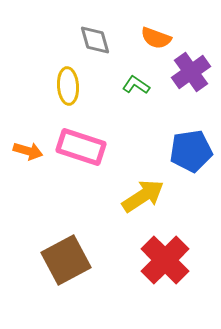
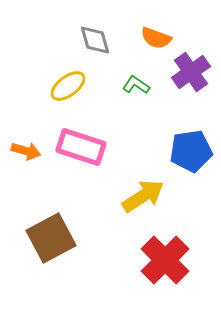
yellow ellipse: rotated 57 degrees clockwise
orange arrow: moved 2 px left
brown square: moved 15 px left, 22 px up
